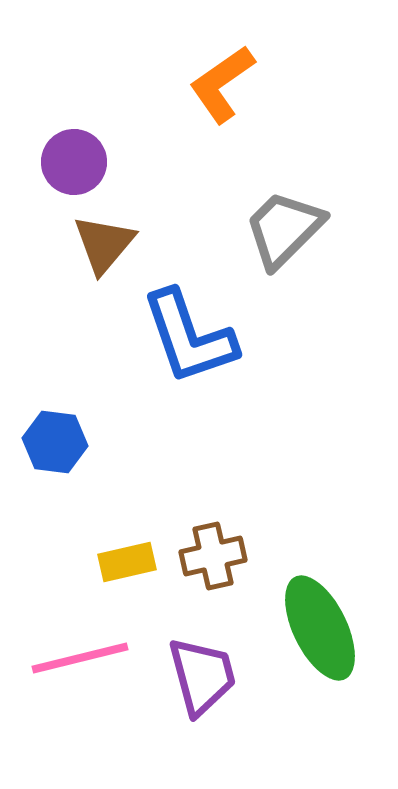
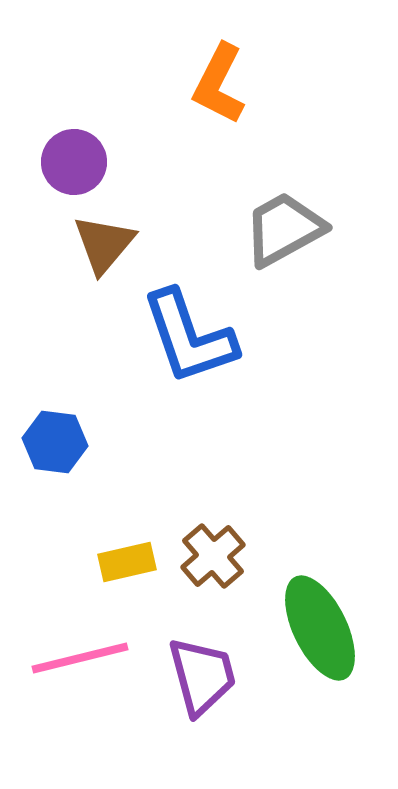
orange L-shape: moved 3 px left; rotated 28 degrees counterclockwise
gray trapezoid: rotated 16 degrees clockwise
brown cross: rotated 28 degrees counterclockwise
